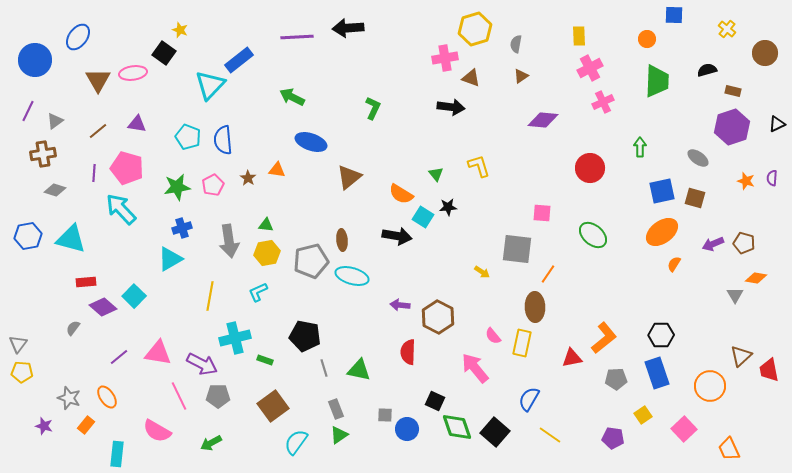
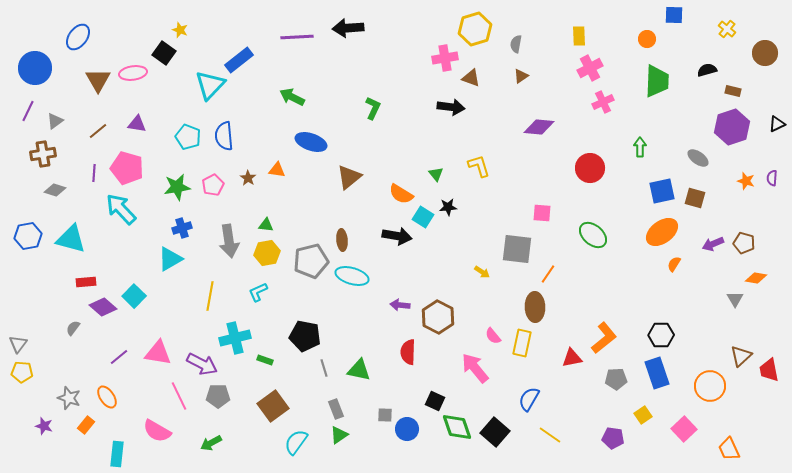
blue circle at (35, 60): moved 8 px down
purple diamond at (543, 120): moved 4 px left, 7 px down
blue semicircle at (223, 140): moved 1 px right, 4 px up
gray triangle at (735, 295): moved 4 px down
